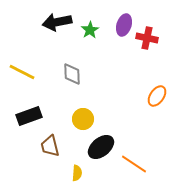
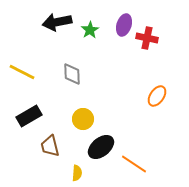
black rectangle: rotated 10 degrees counterclockwise
